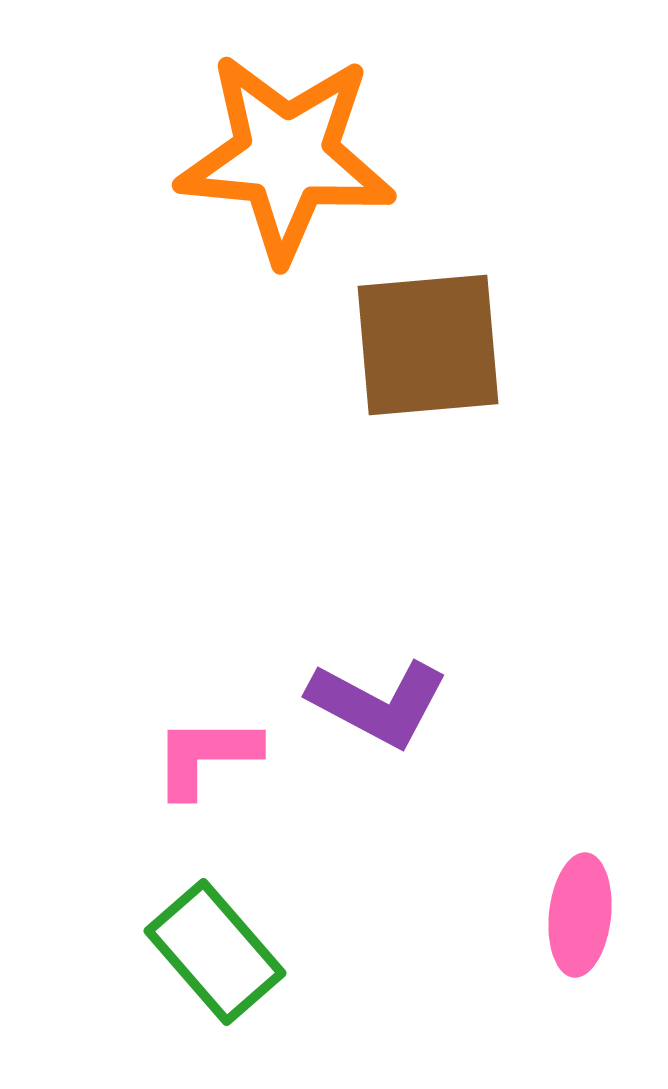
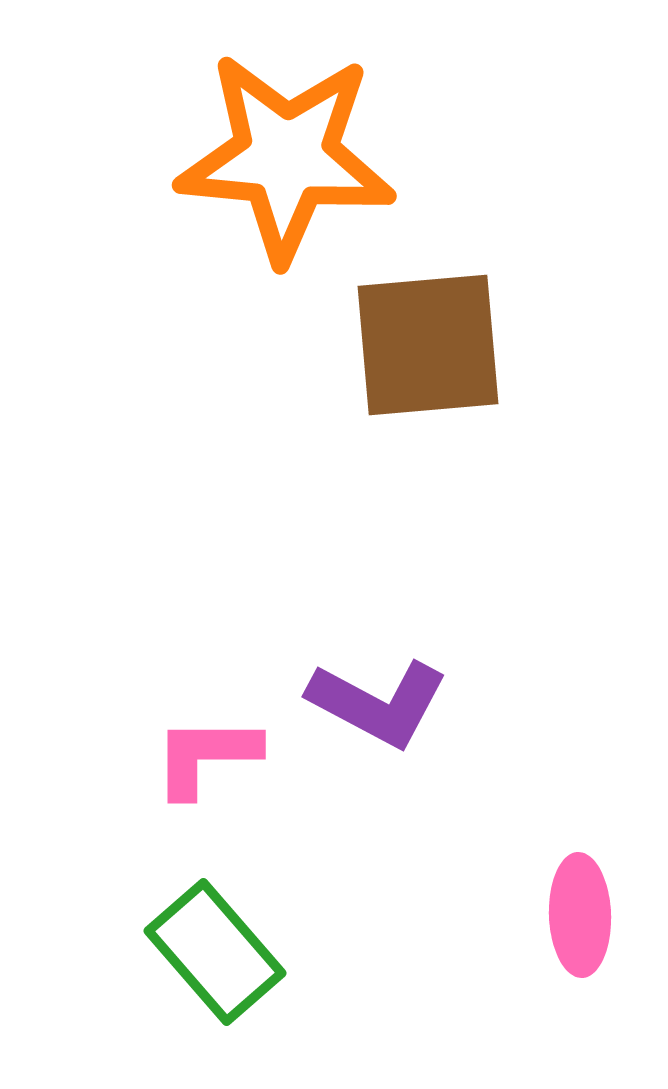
pink ellipse: rotated 8 degrees counterclockwise
